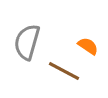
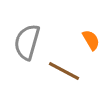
orange semicircle: moved 3 px right, 6 px up; rotated 25 degrees clockwise
